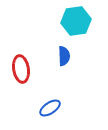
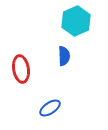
cyan hexagon: rotated 16 degrees counterclockwise
